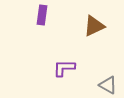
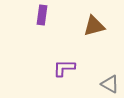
brown triangle: rotated 10 degrees clockwise
gray triangle: moved 2 px right, 1 px up
